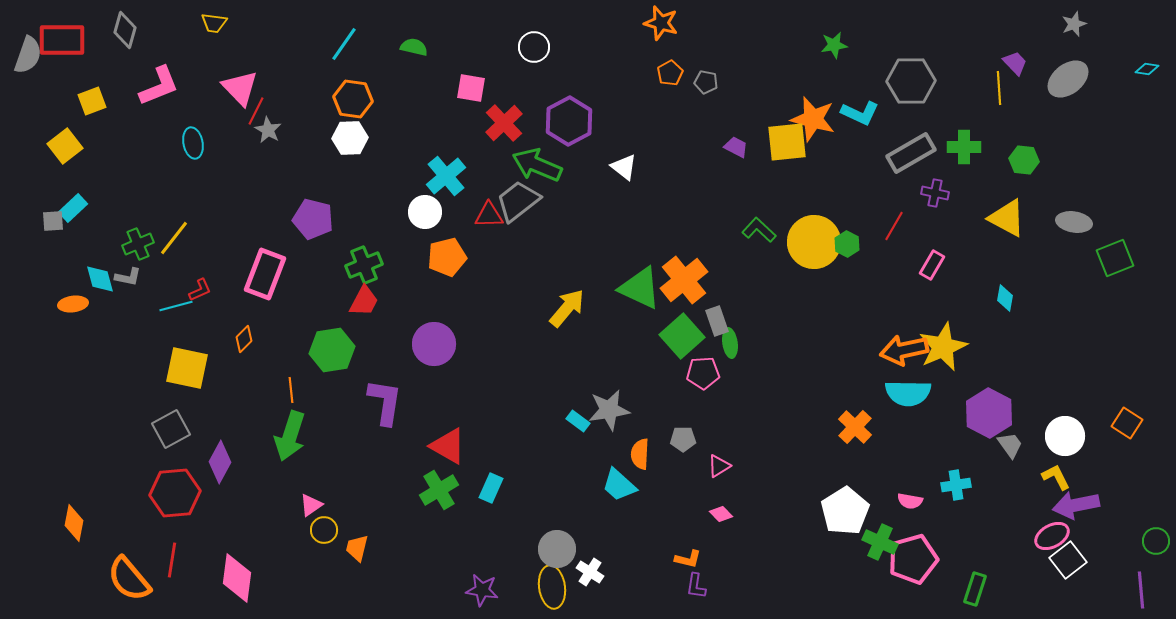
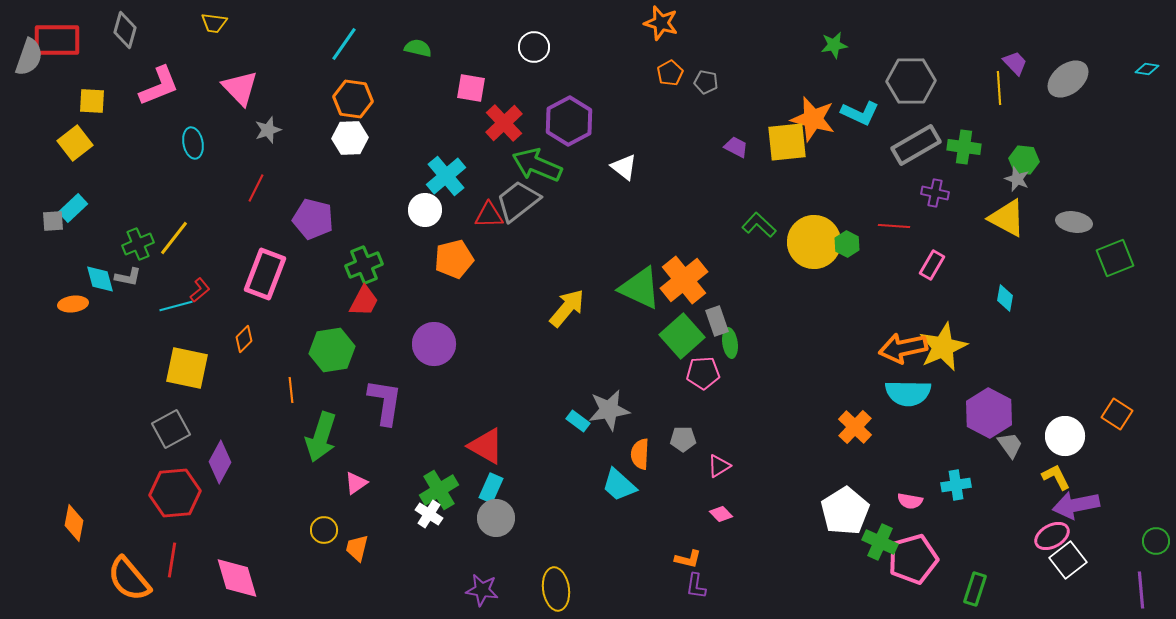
gray star at (1074, 24): moved 57 px left, 155 px down; rotated 30 degrees counterclockwise
red rectangle at (62, 40): moved 5 px left
green semicircle at (414, 47): moved 4 px right, 1 px down
gray semicircle at (28, 55): moved 1 px right, 2 px down
yellow square at (92, 101): rotated 24 degrees clockwise
red line at (256, 111): moved 77 px down
gray star at (268, 130): rotated 24 degrees clockwise
yellow square at (65, 146): moved 10 px right, 3 px up
green cross at (964, 147): rotated 8 degrees clockwise
gray rectangle at (911, 153): moved 5 px right, 8 px up
white circle at (425, 212): moved 2 px up
red line at (894, 226): rotated 64 degrees clockwise
green L-shape at (759, 230): moved 5 px up
orange pentagon at (447, 257): moved 7 px right, 2 px down
red L-shape at (200, 290): rotated 15 degrees counterclockwise
orange arrow at (904, 350): moved 1 px left, 2 px up
orange square at (1127, 423): moved 10 px left, 9 px up
green arrow at (290, 436): moved 31 px right, 1 px down
red triangle at (448, 446): moved 38 px right
pink triangle at (311, 505): moved 45 px right, 22 px up
gray circle at (557, 549): moved 61 px left, 31 px up
white cross at (590, 572): moved 161 px left, 58 px up
pink diamond at (237, 578): rotated 24 degrees counterclockwise
yellow ellipse at (552, 587): moved 4 px right, 2 px down
